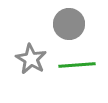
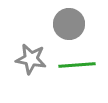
gray star: rotated 20 degrees counterclockwise
